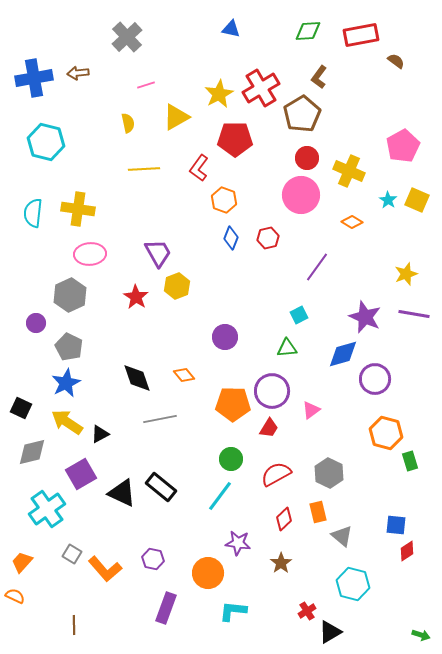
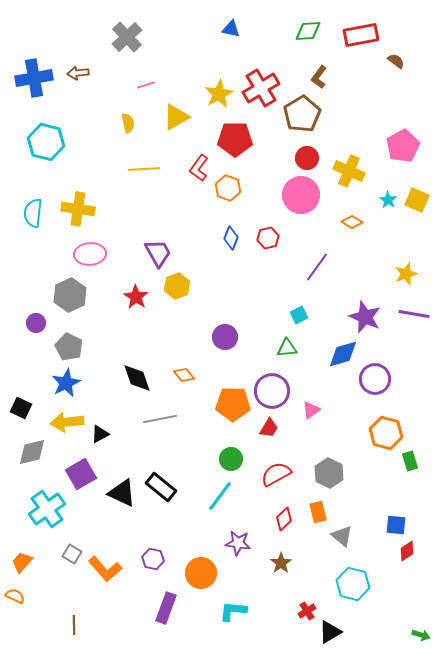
orange hexagon at (224, 200): moved 4 px right, 12 px up
yellow arrow at (67, 422): rotated 40 degrees counterclockwise
orange circle at (208, 573): moved 7 px left
